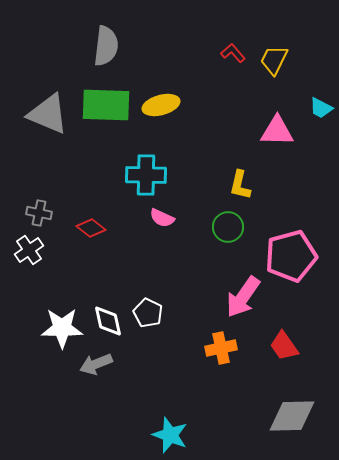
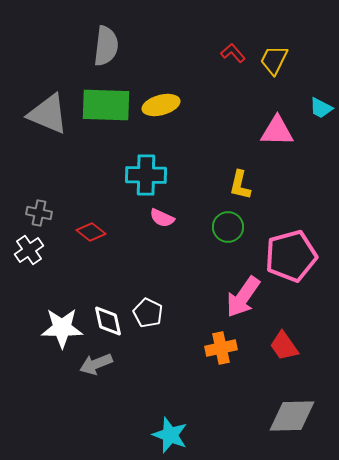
red diamond: moved 4 px down
